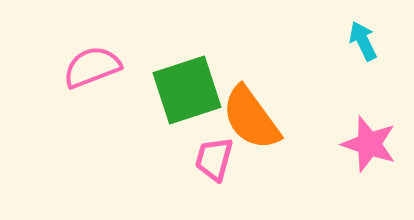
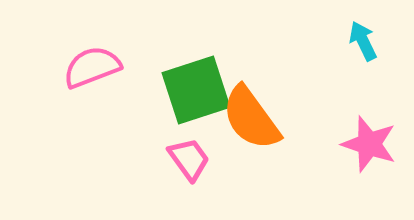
green square: moved 9 px right
pink trapezoid: moved 25 px left; rotated 129 degrees clockwise
